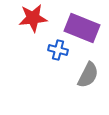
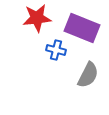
red star: moved 4 px right
blue cross: moved 2 px left
